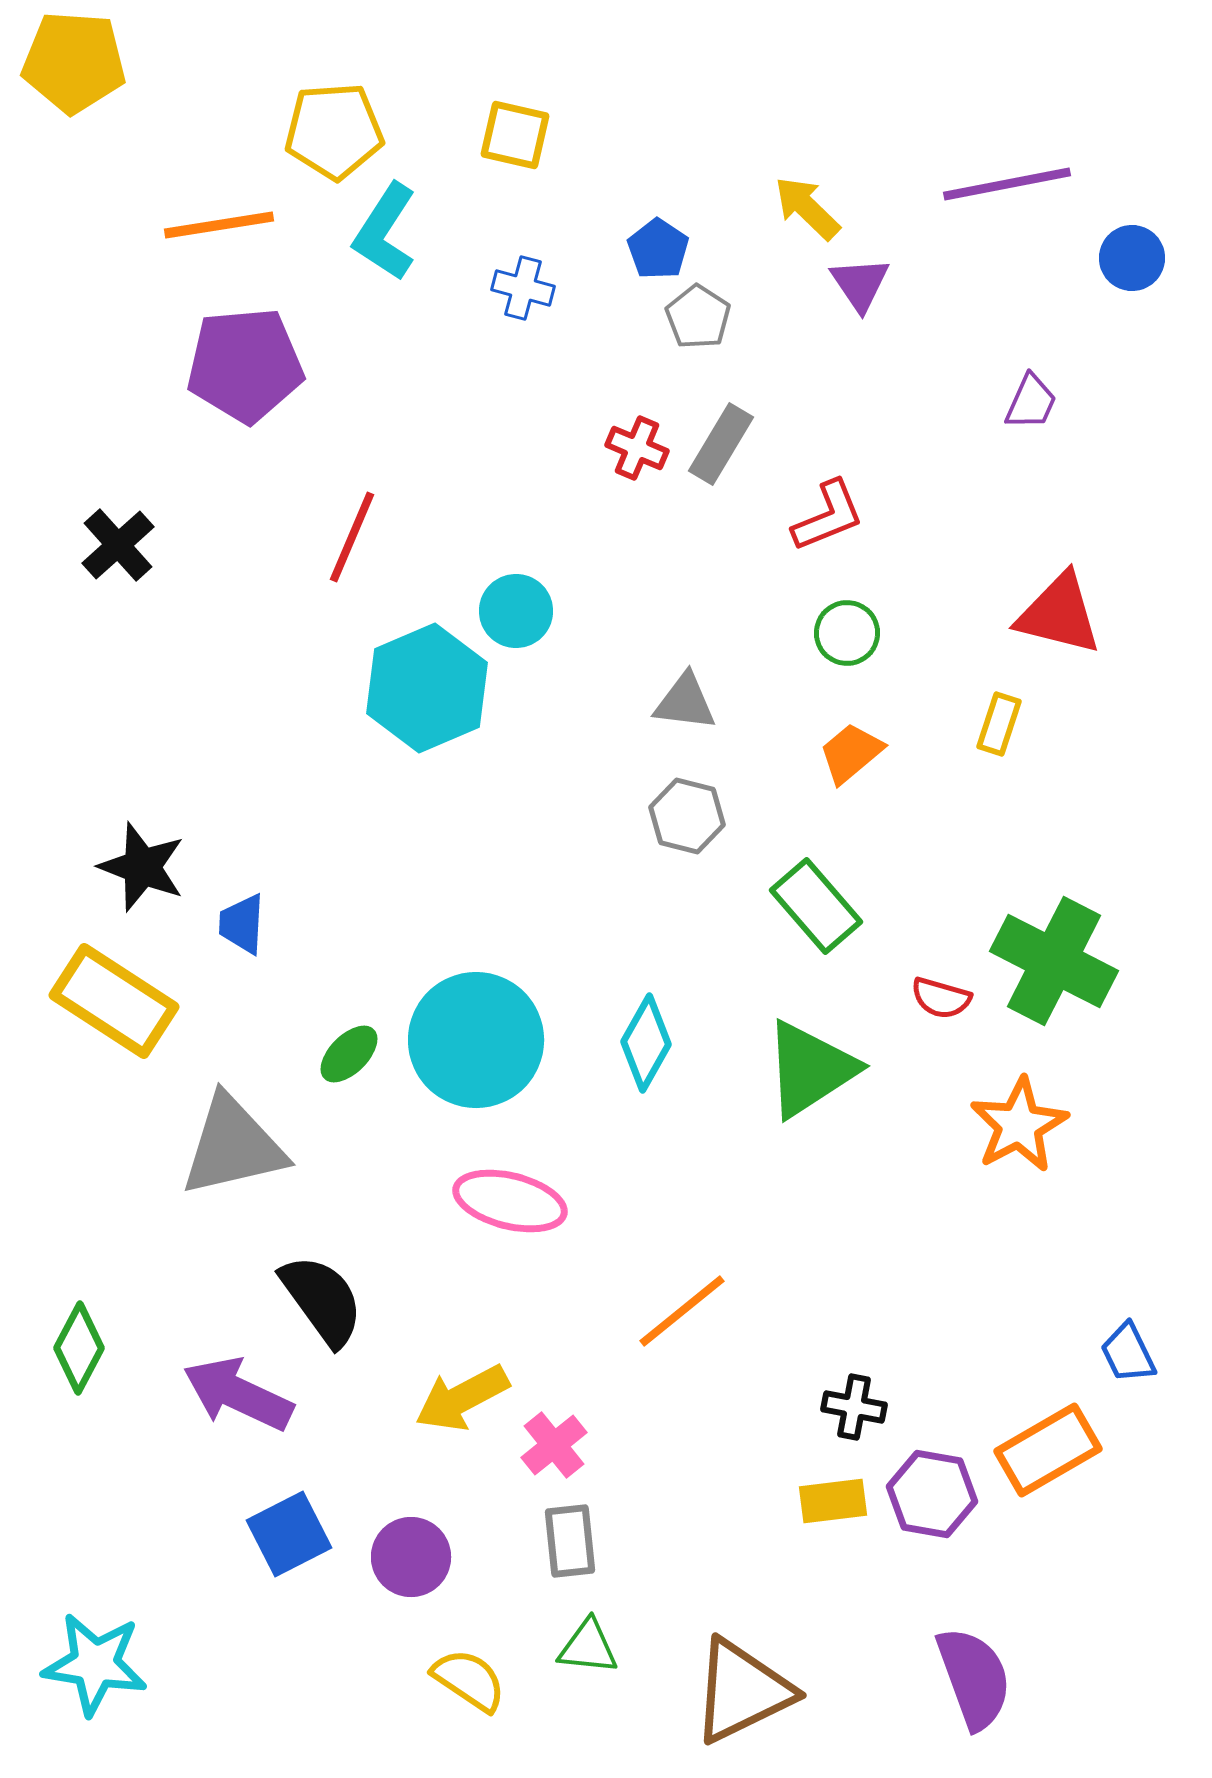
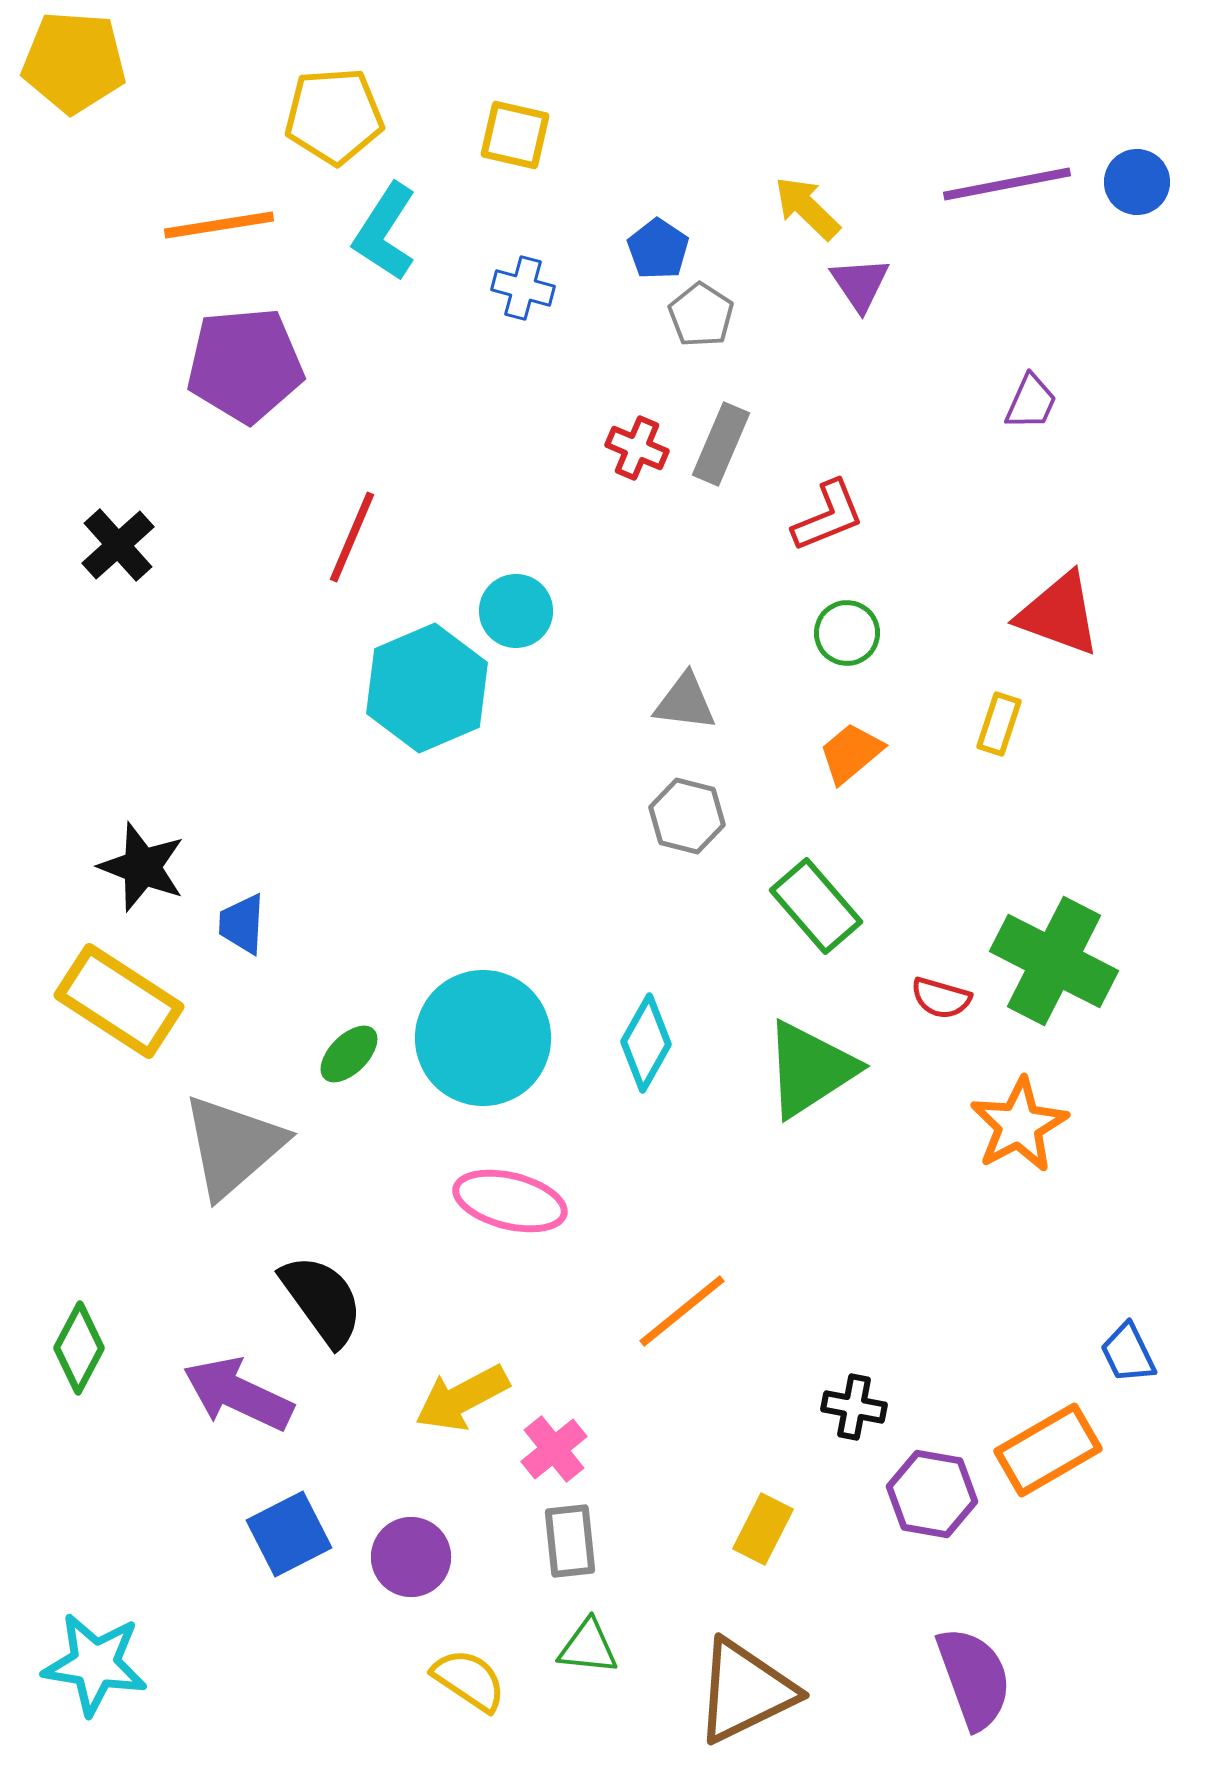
yellow pentagon at (334, 131): moved 15 px up
blue circle at (1132, 258): moved 5 px right, 76 px up
gray pentagon at (698, 317): moved 3 px right, 2 px up
gray rectangle at (721, 444): rotated 8 degrees counterclockwise
red triangle at (1059, 614): rotated 6 degrees clockwise
yellow rectangle at (114, 1001): moved 5 px right
cyan circle at (476, 1040): moved 7 px right, 2 px up
gray triangle at (233, 1146): rotated 28 degrees counterclockwise
pink cross at (554, 1445): moved 4 px down
yellow rectangle at (833, 1501): moved 70 px left, 28 px down; rotated 56 degrees counterclockwise
brown triangle at (742, 1691): moved 3 px right
